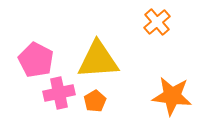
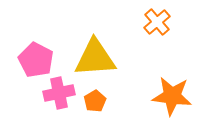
yellow triangle: moved 3 px left, 2 px up
